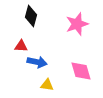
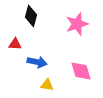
red triangle: moved 6 px left, 2 px up
